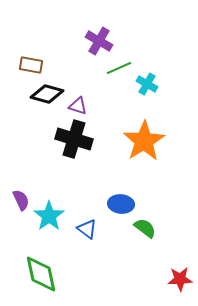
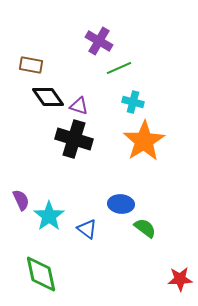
cyan cross: moved 14 px left, 18 px down; rotated 15 degrees counterclockwise
black diamond: moved 1 px right, 3 px down; rotated 40 degrees clockwise
purple triangle: moved 1 px right
